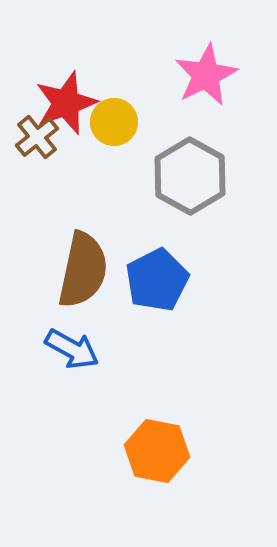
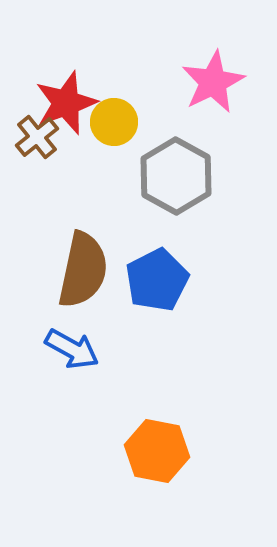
pink star: moved 7 px right, 7 px down
gray hexagon: moved 14 px left
